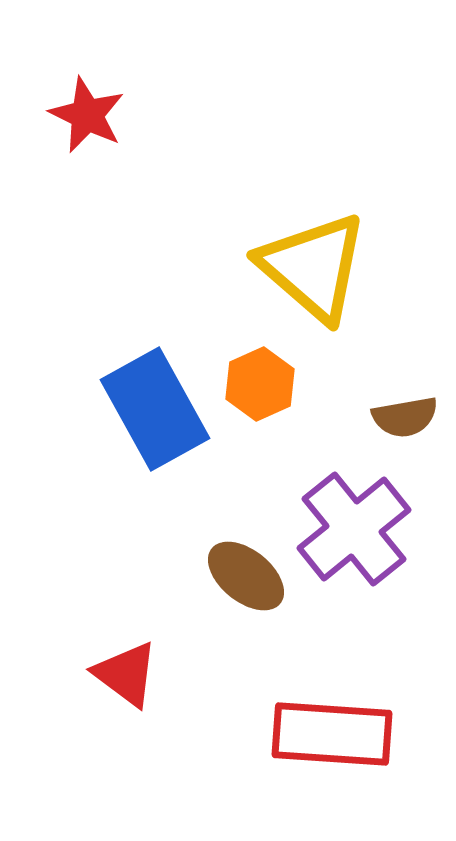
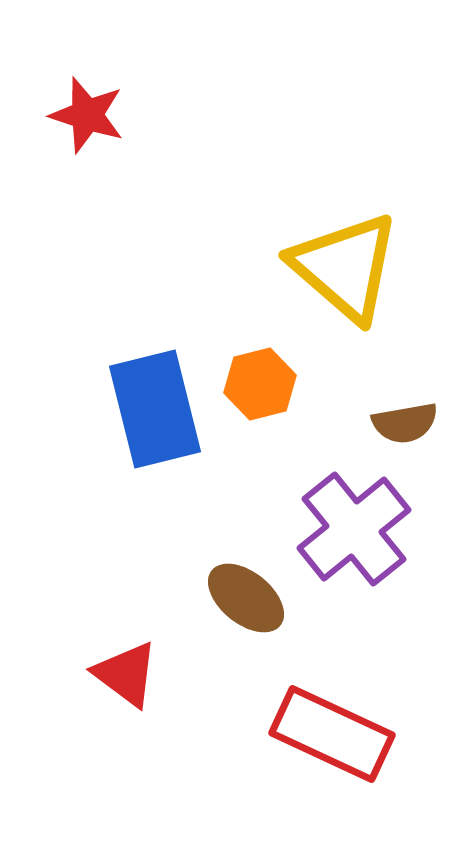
red star: rotated 8 degrees counterclockwise
yellow triangle: moved 32 px right
orange hexagon: rotated 10 degrees clockwise
blue rectangle: rotated 15 degrees clockwise
brown semicircle: moved 6 px down
brown ellipse: moved 22 px down
red rectangle: rotated 21 degrees clockwise
